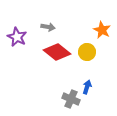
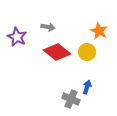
orange star: moved 3 px left, 1 px down
